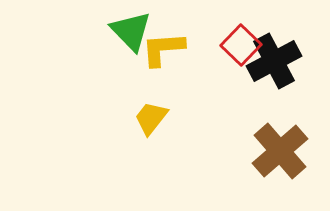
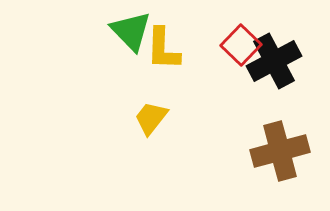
yellow L-shape: rotated 84 degrees counterclockwise
brown cross: rotated 26 degrees clockwise
